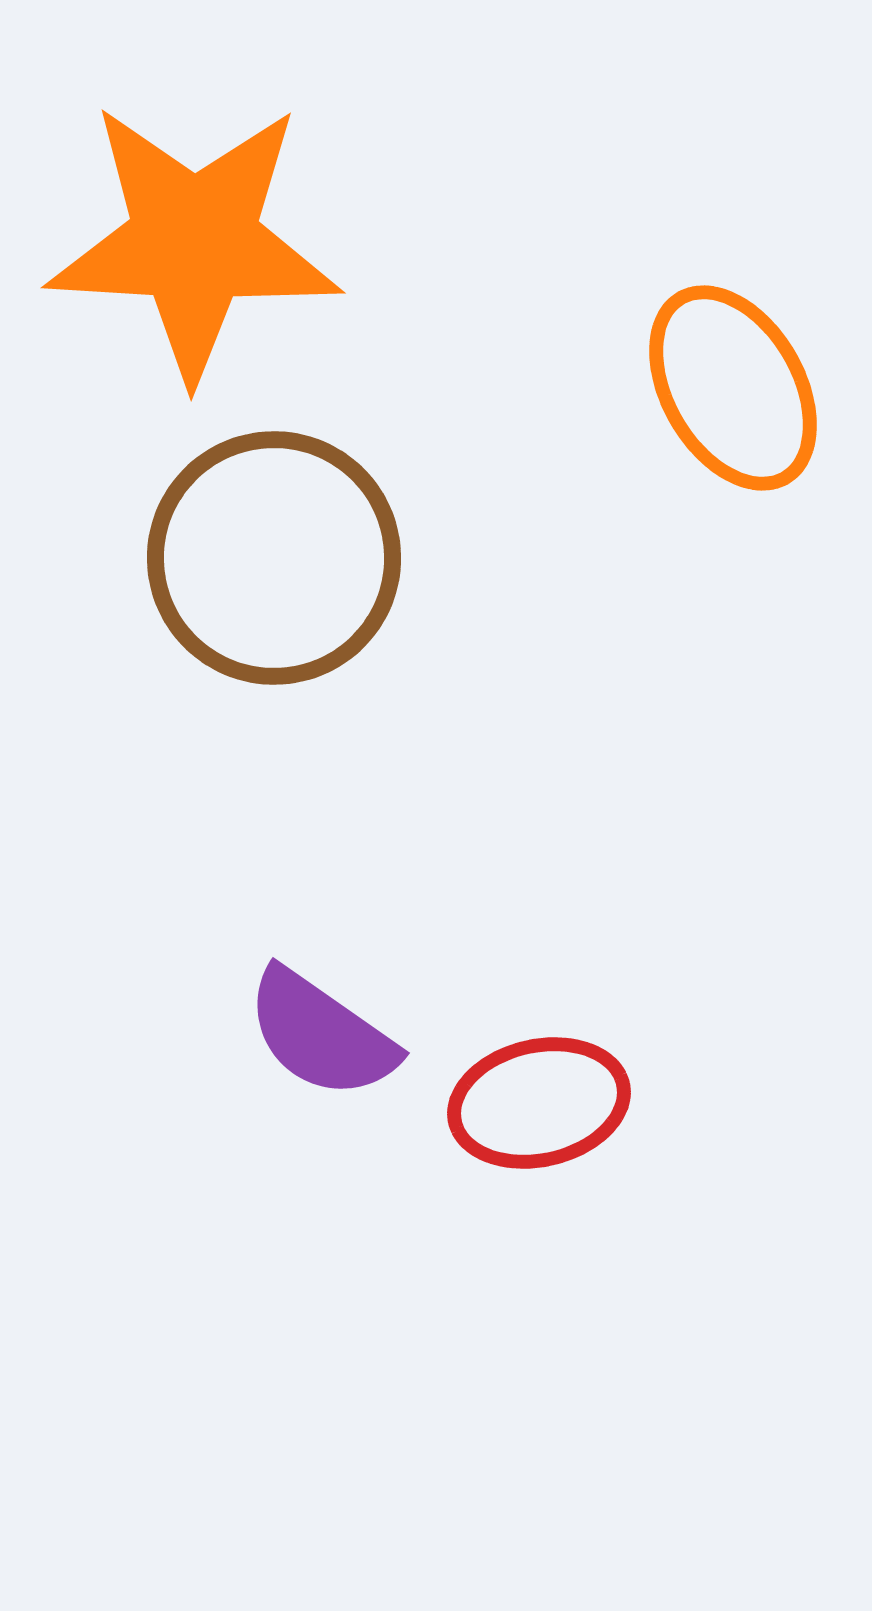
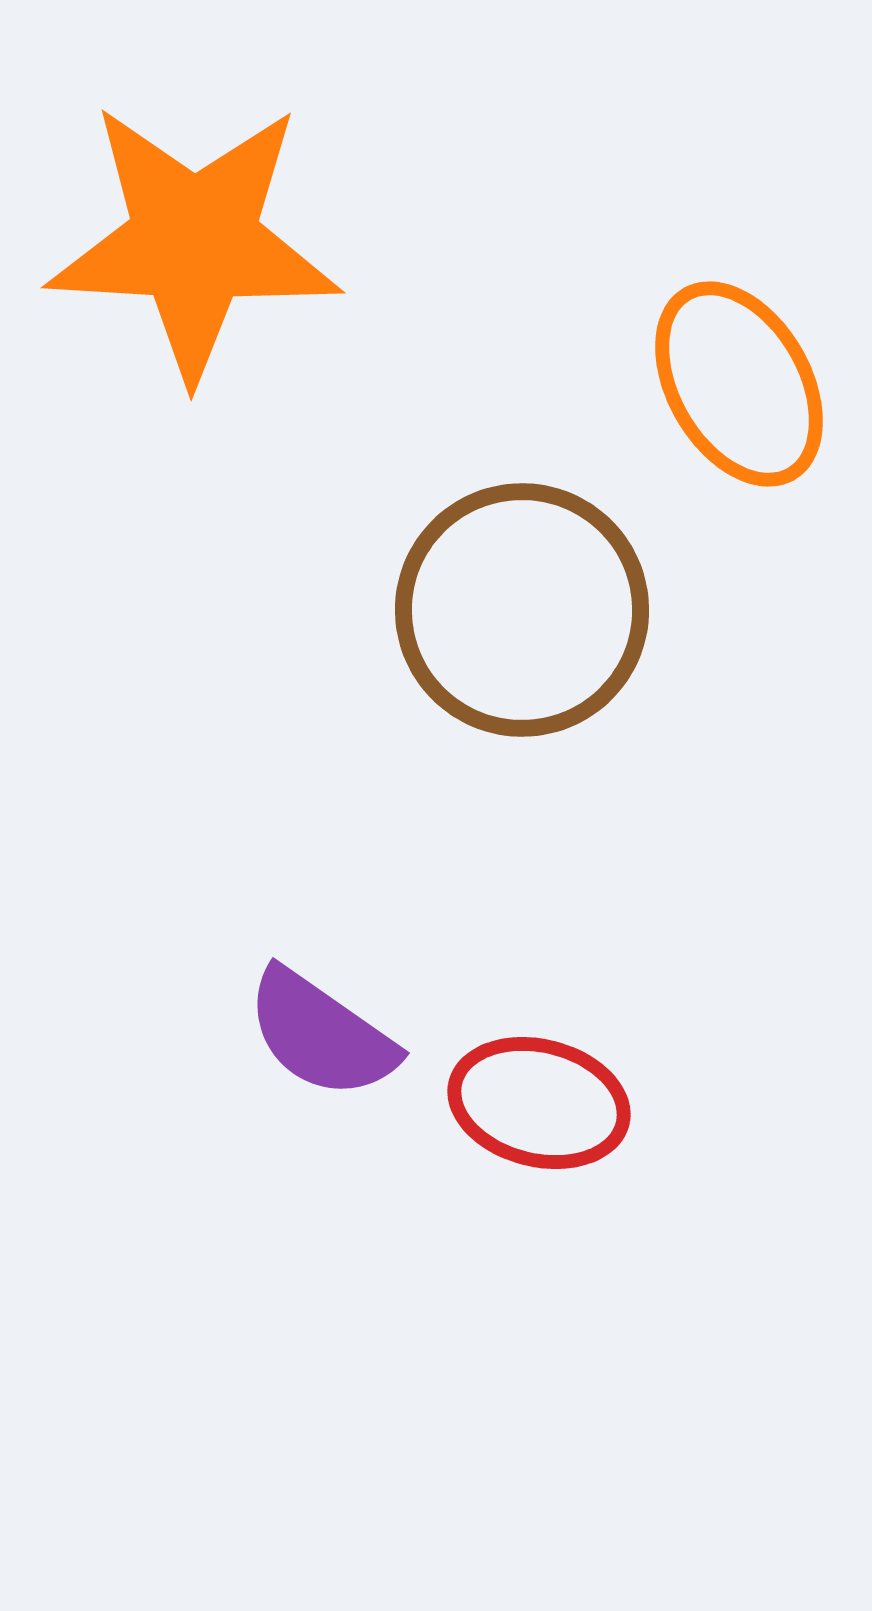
orange ellipse: moved 6 px right, 4 px up
brown circle: moved 248 px right, 52 px down
red ellipse: rotated 27 degrees clockwise
